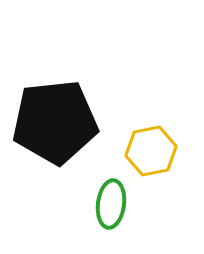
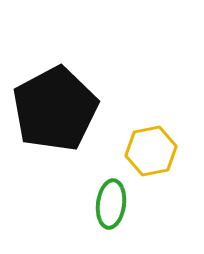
black pentagon: moved 13 px up; rotated 22 degrees counterclockwise
